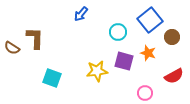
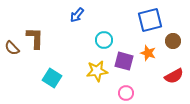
blue arrow: moved 4 px left, 1 px down
blue square: rotated 25 degrees clockwise
cyan circle: moved 14 px left, 8 px down
brown circle: moved 1 px right, 4 px down
brown semicircle: rotated 14 degrees clockwise
cyan square: rotated 12 degrees clockwise
pink circle: moved 19 px left
